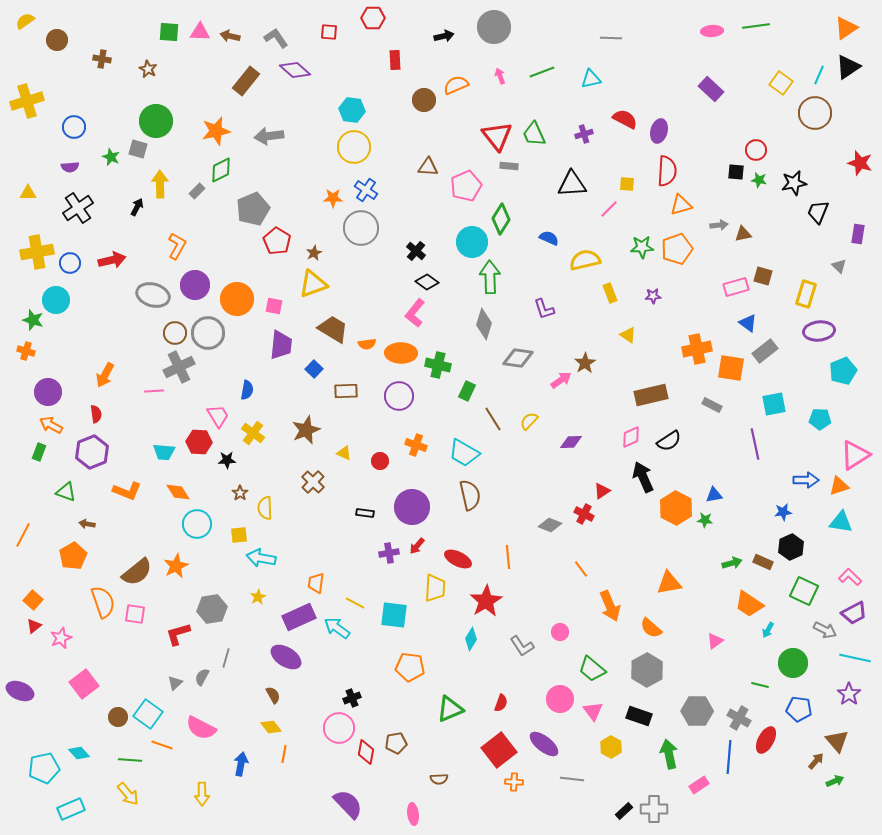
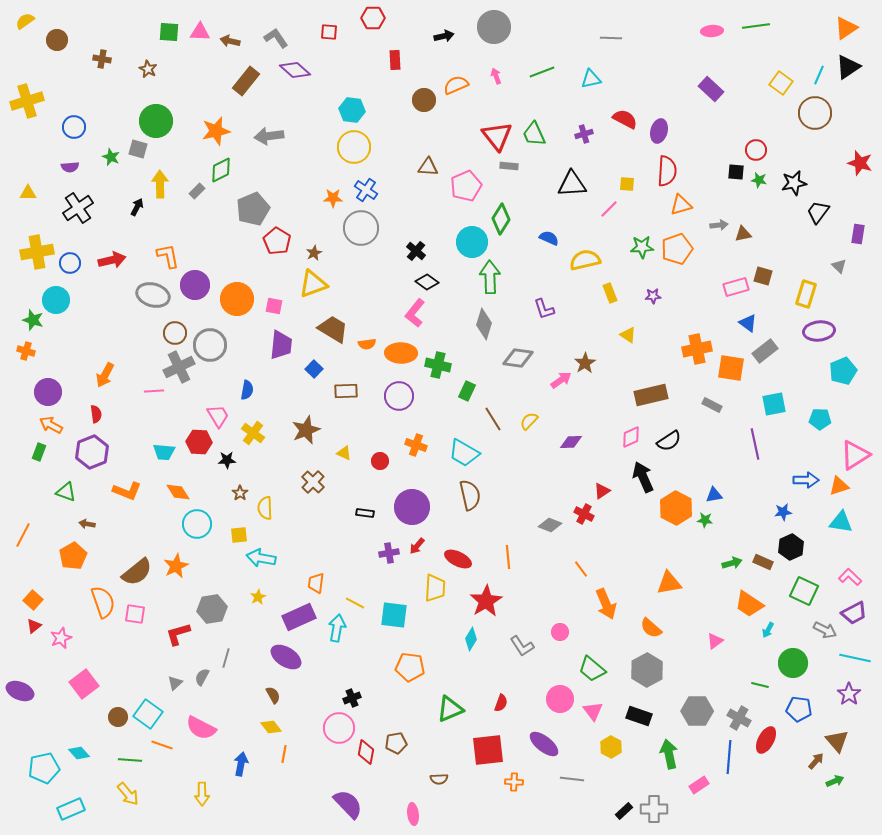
brown arrow at (230, 36): moved 5 px down
pink arrow at (500, 76): moved 4 px left
black trapezoid at (818, 212): rotated 15 degrees clockwise
orange L-shape at (177, 246): moved 9 px left, 10 px down; rotated 40 degrees counterclockwise
gray circle at (208, 333): moved 2 px right, 12 px down
orange arrow at (610, 606): moved 4 px left, 2 px up
cyan arrow at (337, 628): rotated 64 degrees clockwise
red square at (499, 750): moved 11 px left; rotated 32 degrees clockwise
